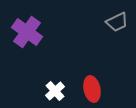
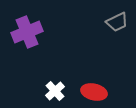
purple cross: rotated 32 degrees clockwise
red ellipse: moved 2 px right, 3 px down; rotated 65 degrees counterclockwise
